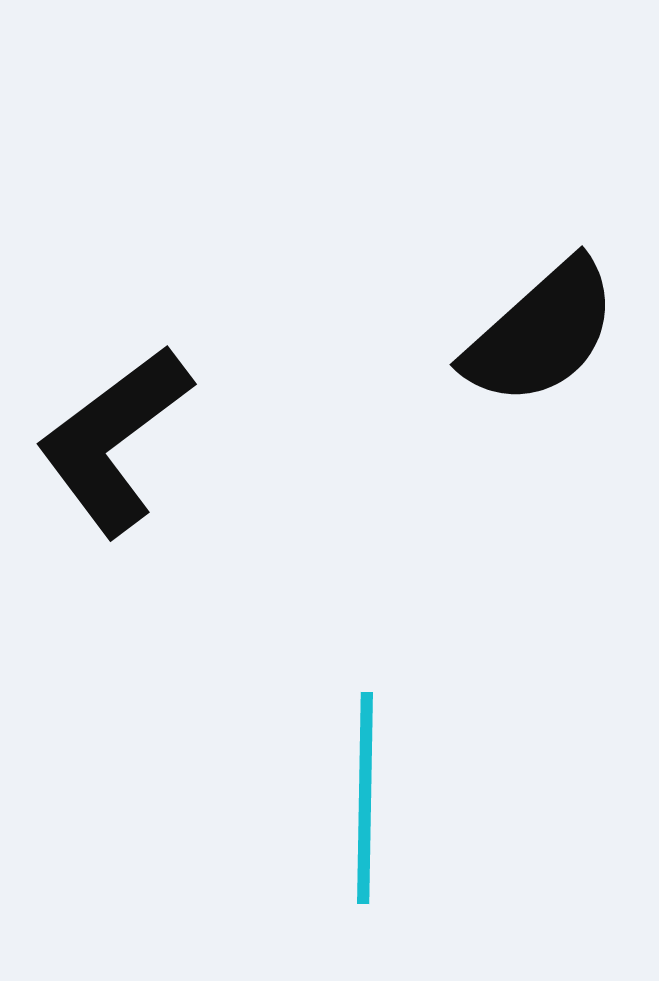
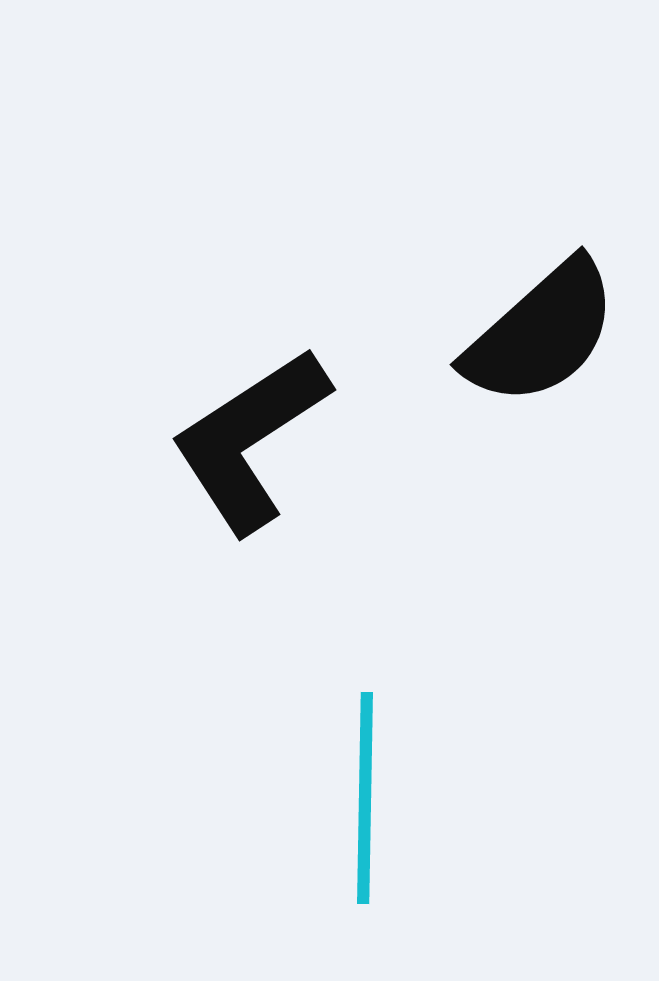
black L-shape: moved 136 px right; rotated 4 degrees clockwise
